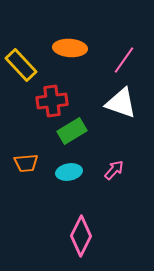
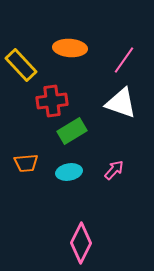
pink diamond: moved 7 px down
